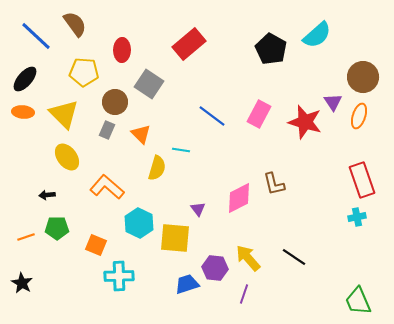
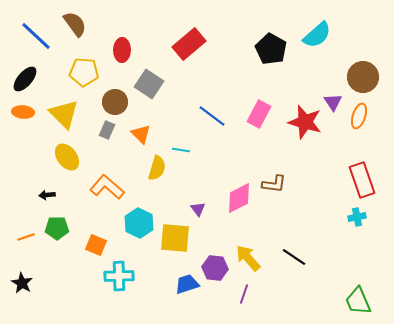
brown L-shape at (274, 184): rotated 70 degrees counterclockwise
